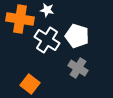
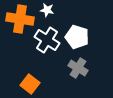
white pentagon: moved 1 px down
